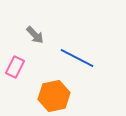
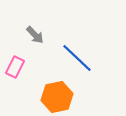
blue line: rotated 16 degrees clockwise
orange hexagon: moved 3 px right, 1 px down
